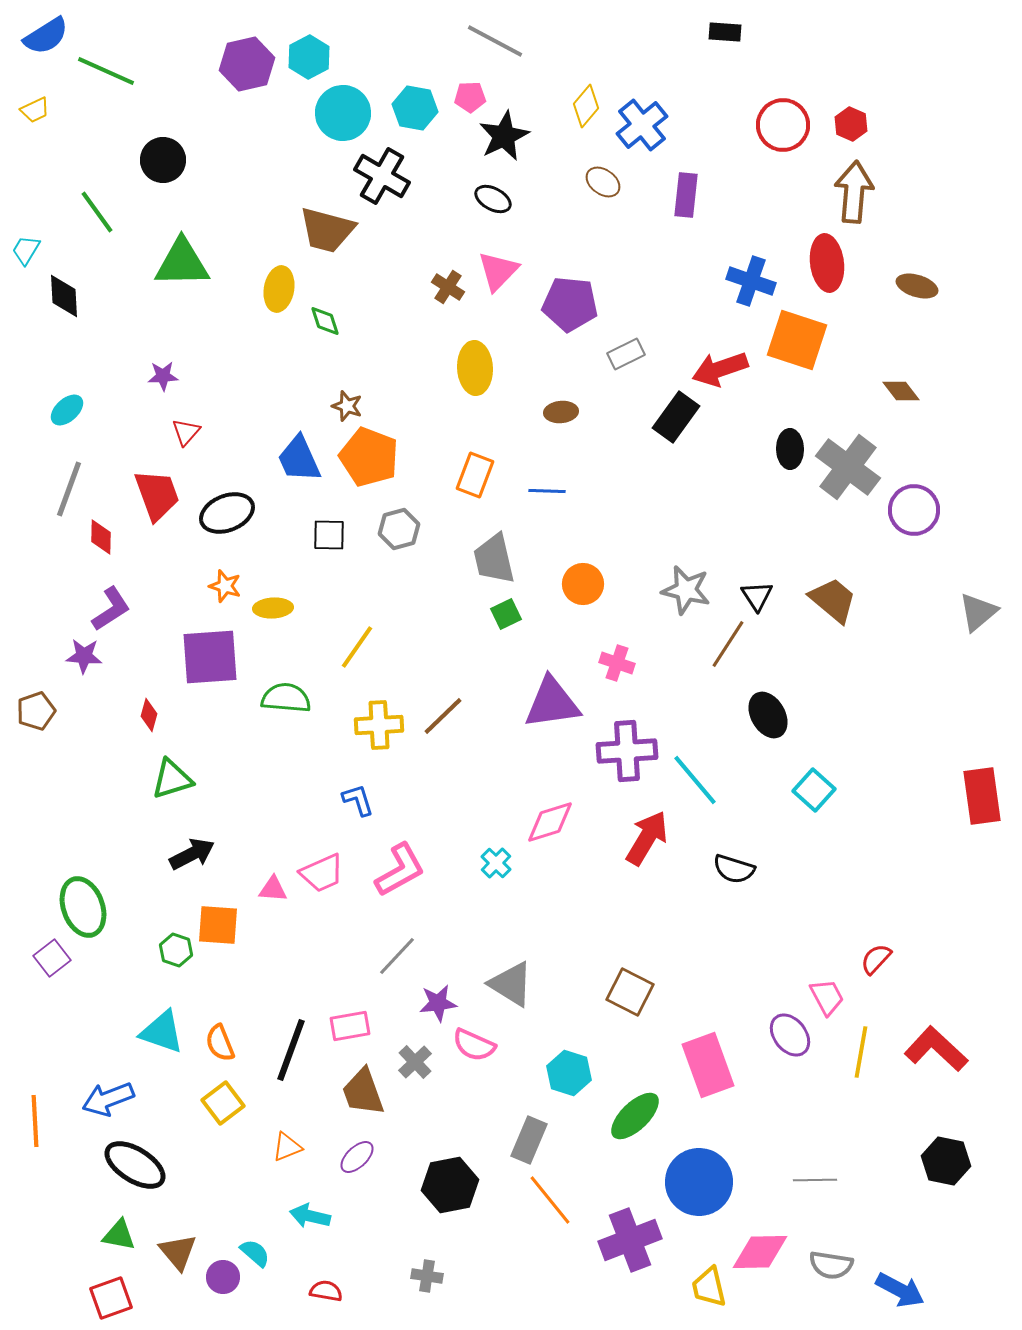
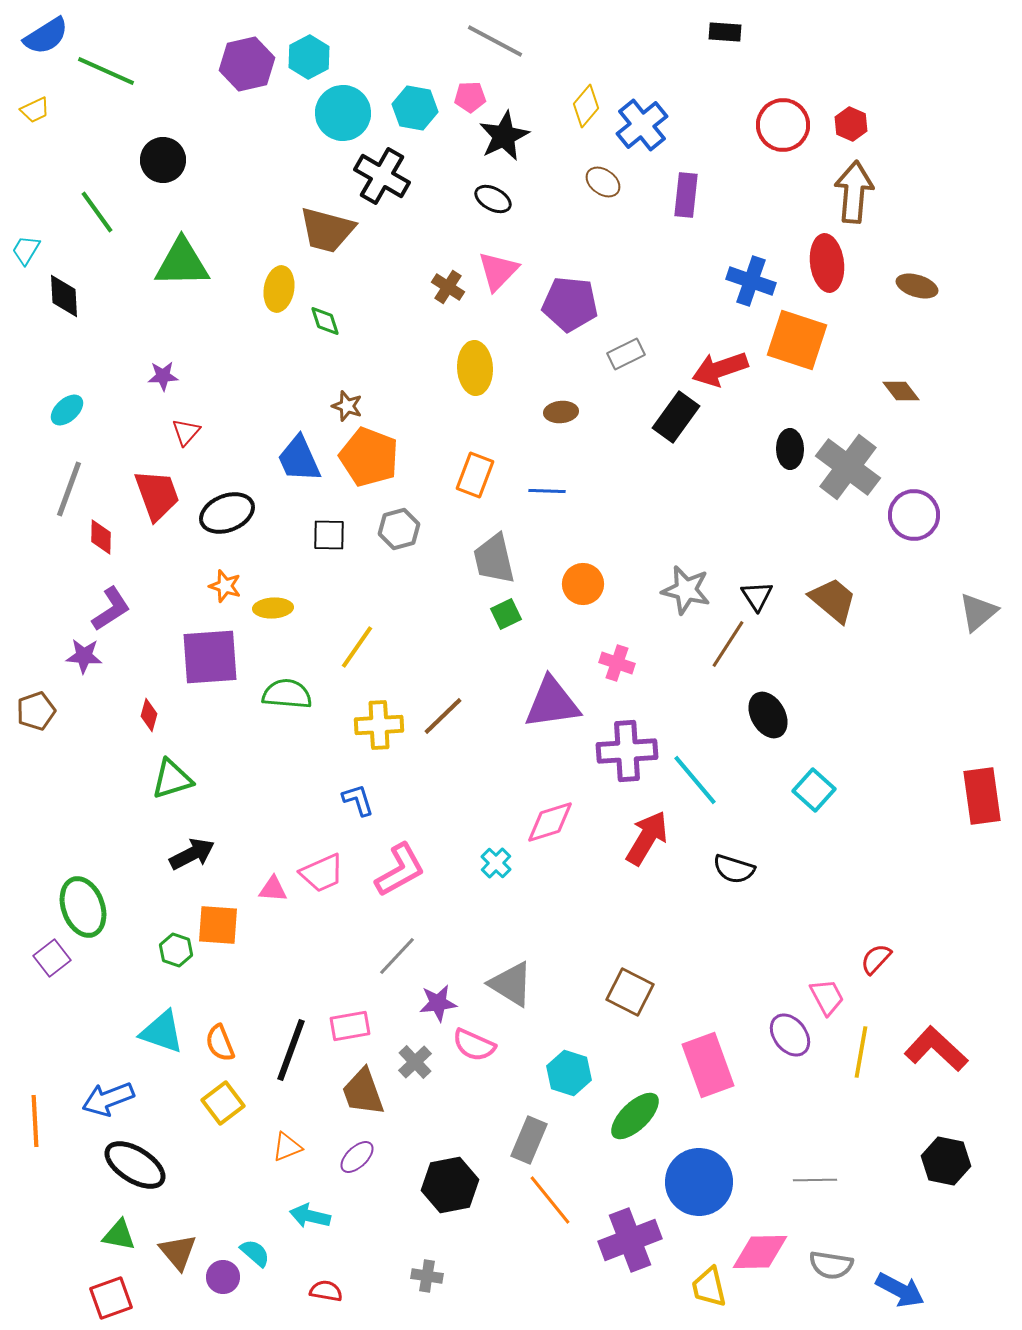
purple circle at (914, 510): moved 5 px down
green semicircle at (286, 698): moved 1 px right, 4 px up
